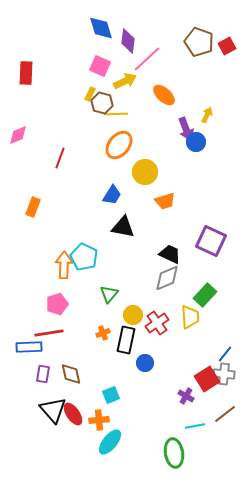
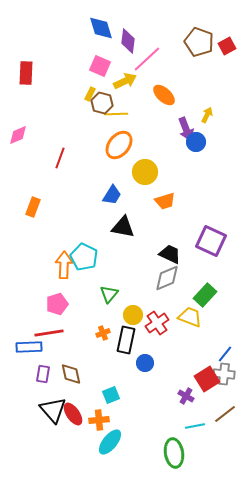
yellow trapezoid at (190, 317): rotated 65 degrees counterclockwise
